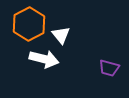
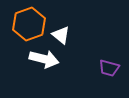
orange hexagon: rotated 8 degrees clockwise
white triangle: rotated 12 degrees counterclockwise
